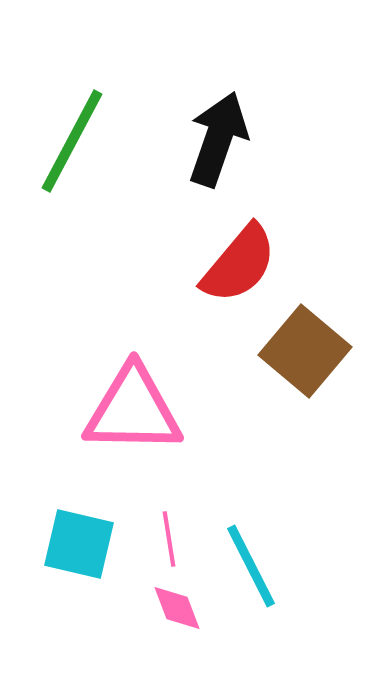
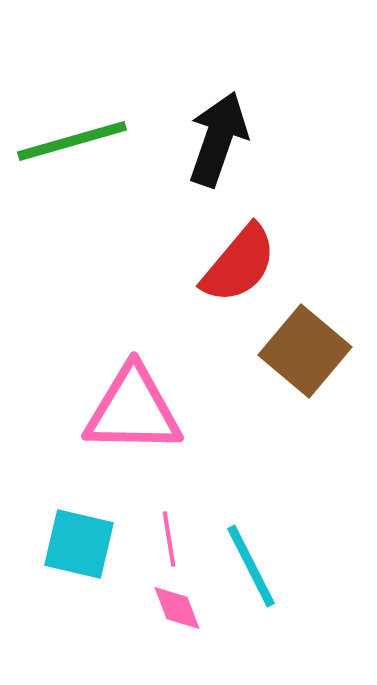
green line: rotated 46 degrees clockwise
